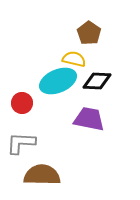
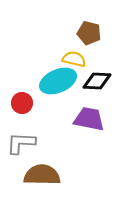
brown pentagon: rotated 20 degrees counterclockwise
